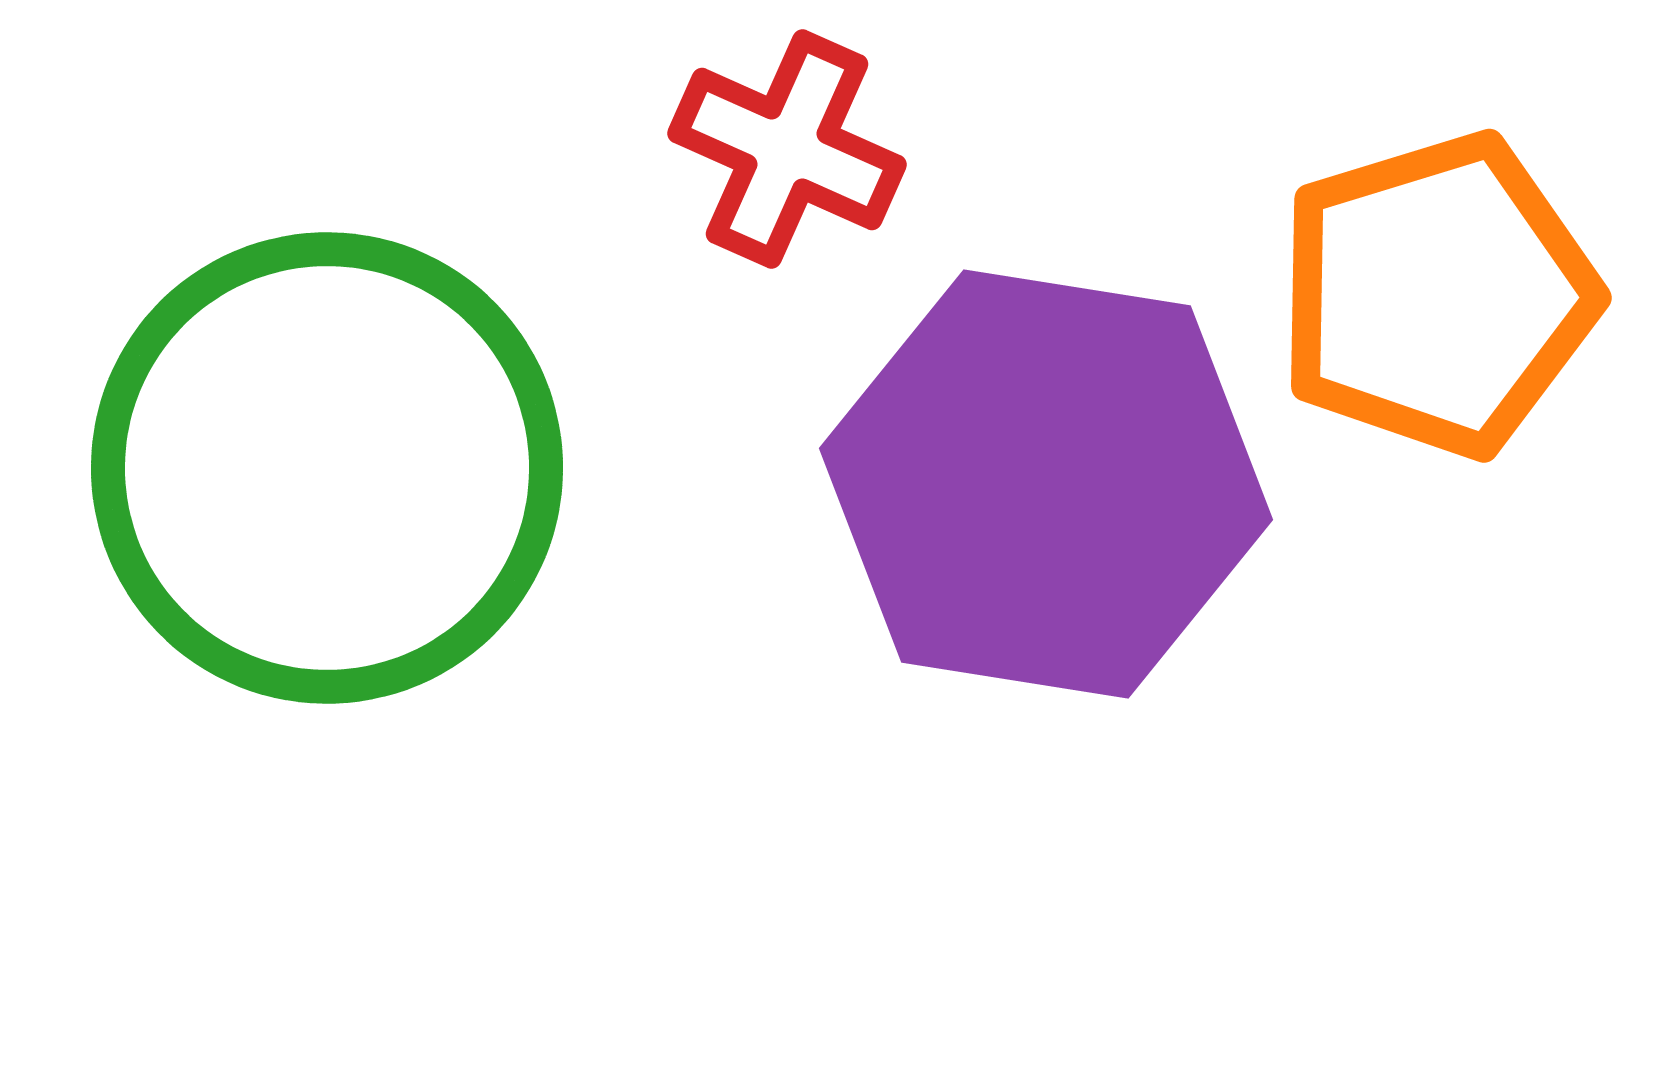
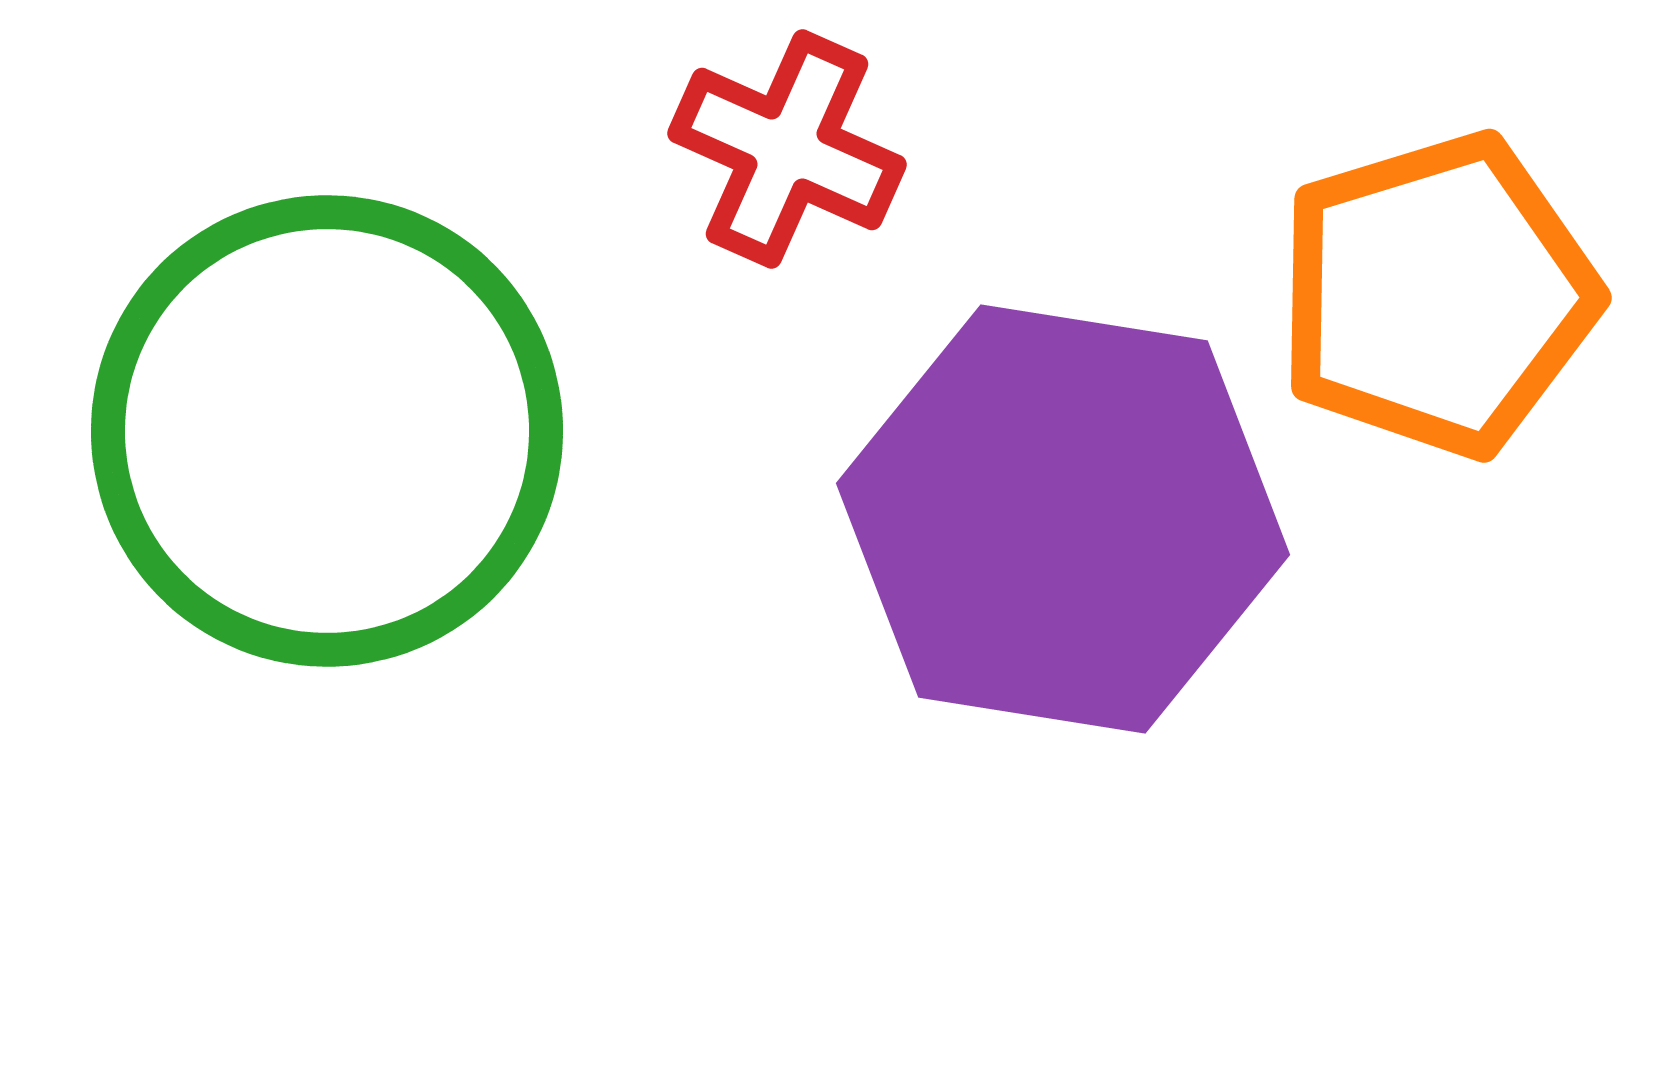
green circle: moved 37 px up
purple hexagon: moved 17 px right, 35 px down
